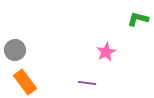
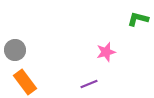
pink star: rotated 12 degrees clockwise
purple line: moved 2 px right, 1 px down; rotated 30 degrees counterclockwise
